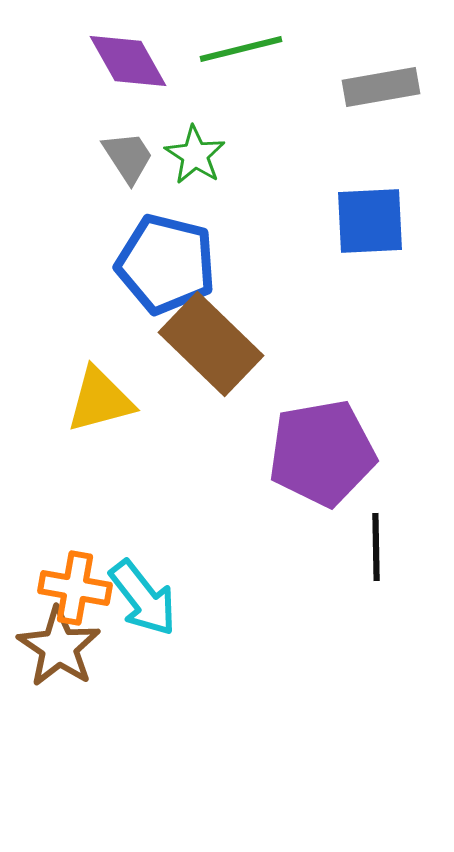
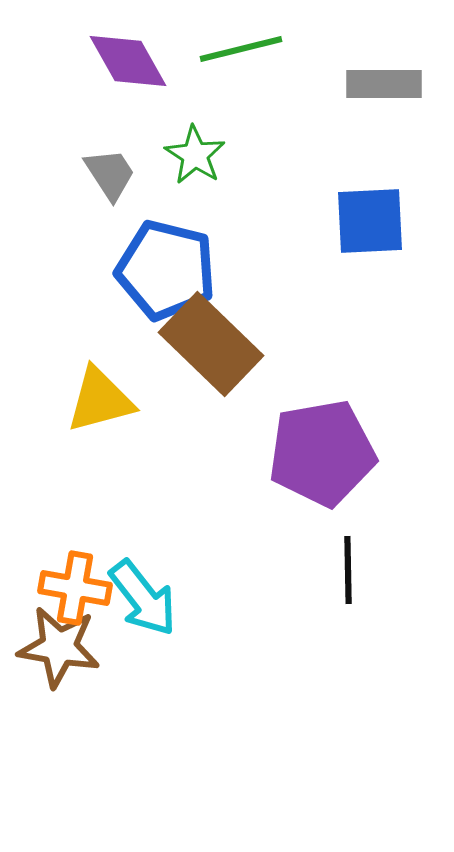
gray rectangle: moved 3 px right, 3 px up; rotated 10 degrees clockwise
gray trapezoid: moved 18 px left, 17 px down
blue pentagon: moved 6 px down
black line: moved 28 px left, 23 px down
brown star: rotated 24 degrees counterclockwise
